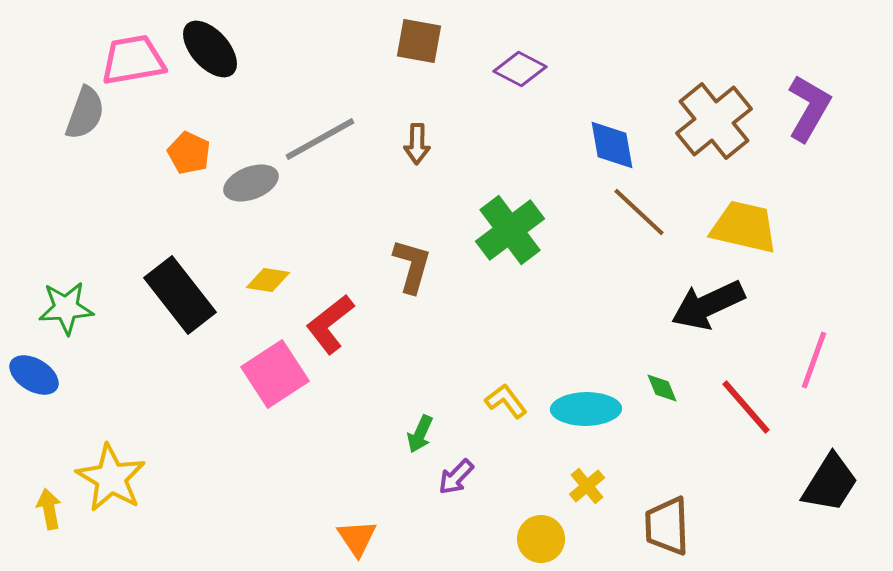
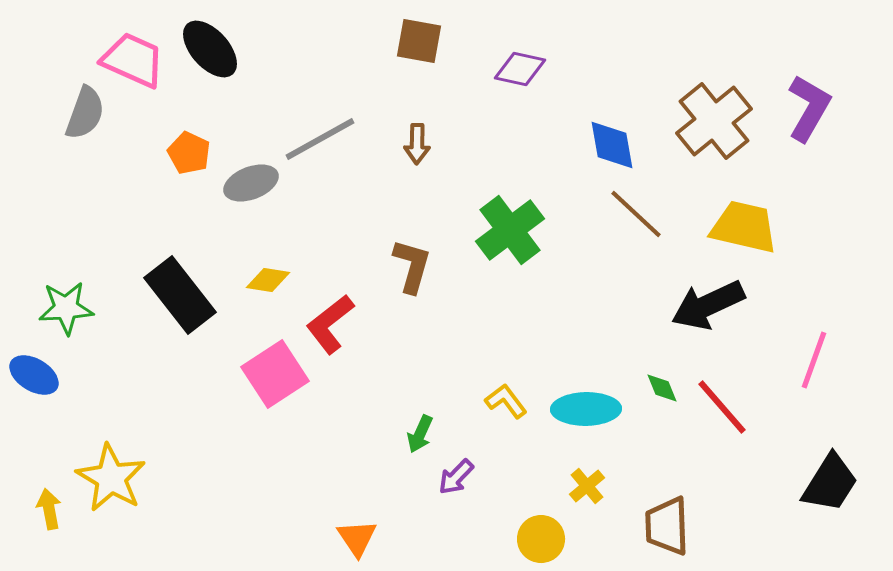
pink trapezoid: rotated 34 degrees clockwise
purple diamond: rotated 15 degrees counterclockwise
brown line: moved 3 px left, 2 px down
red line: moved 24 px left
